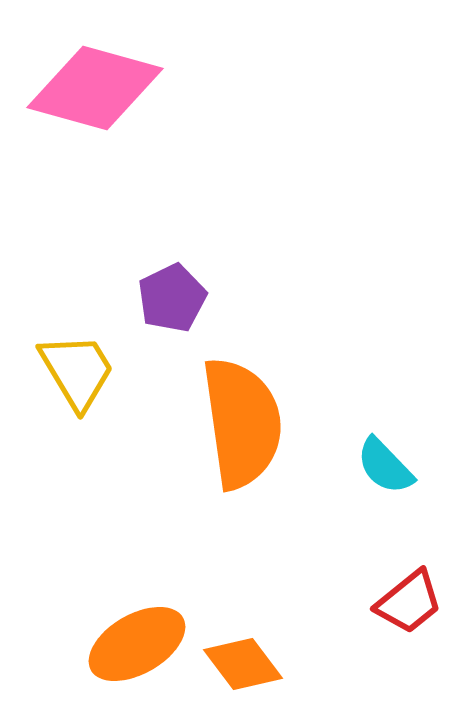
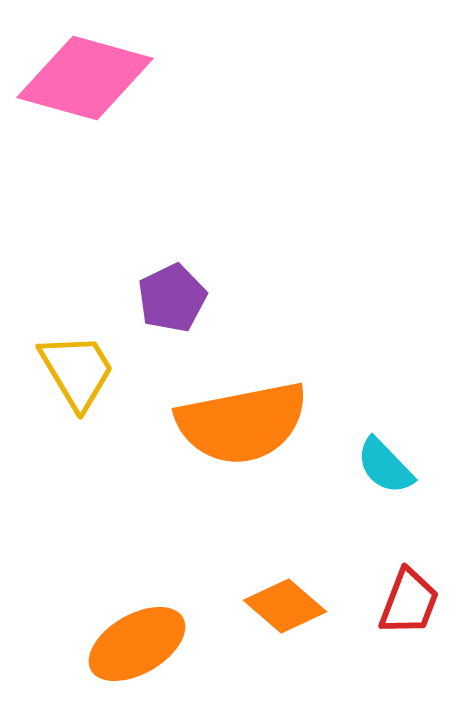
pink diamond: moved 10 px left, 10 px up
orange semicircle: rotated 87 degrees clockwise
red trapezoid: rotated 30 degrees counterclockwise
orange diamond: moved 42 px right, 58 px up; rotated 12 degrees counterclockwise
